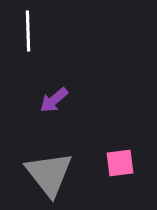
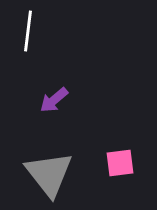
white line: rotated 9 degrees clockwise
